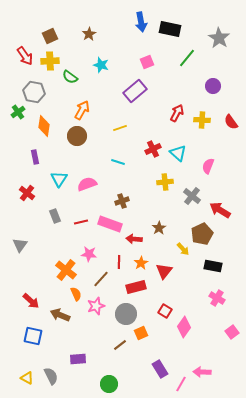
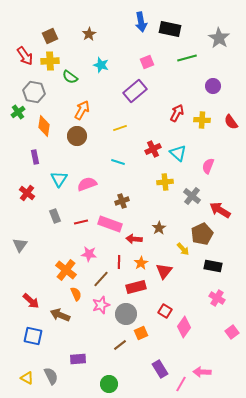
green line at (187, 58): rotated 36 degrees clockwise
pink star at (96, 306): moved 5 px right, 1 px up
